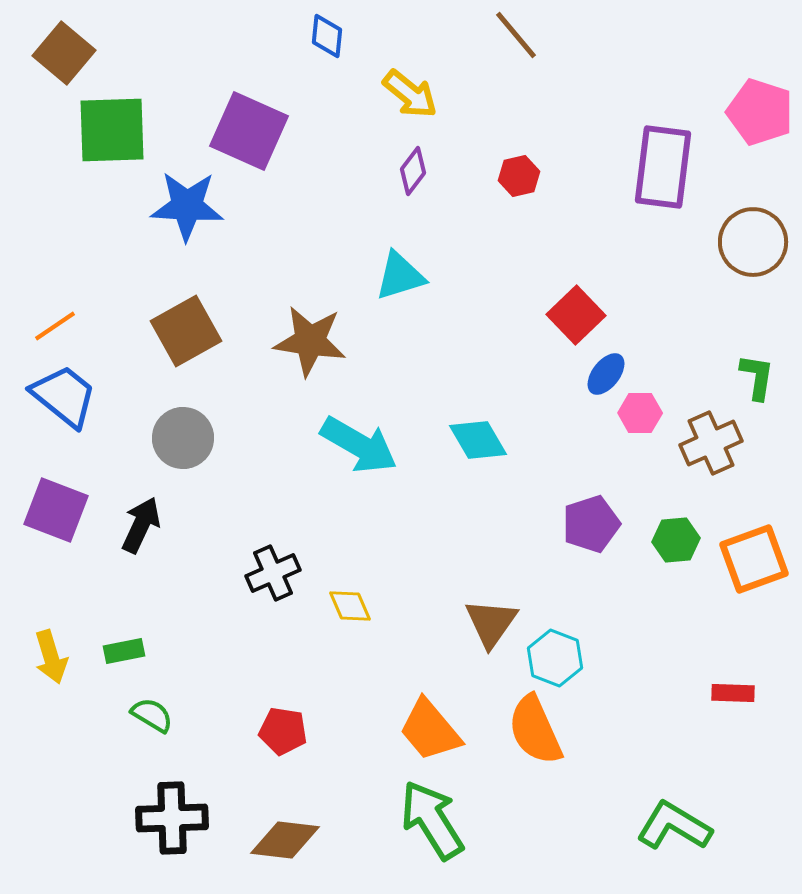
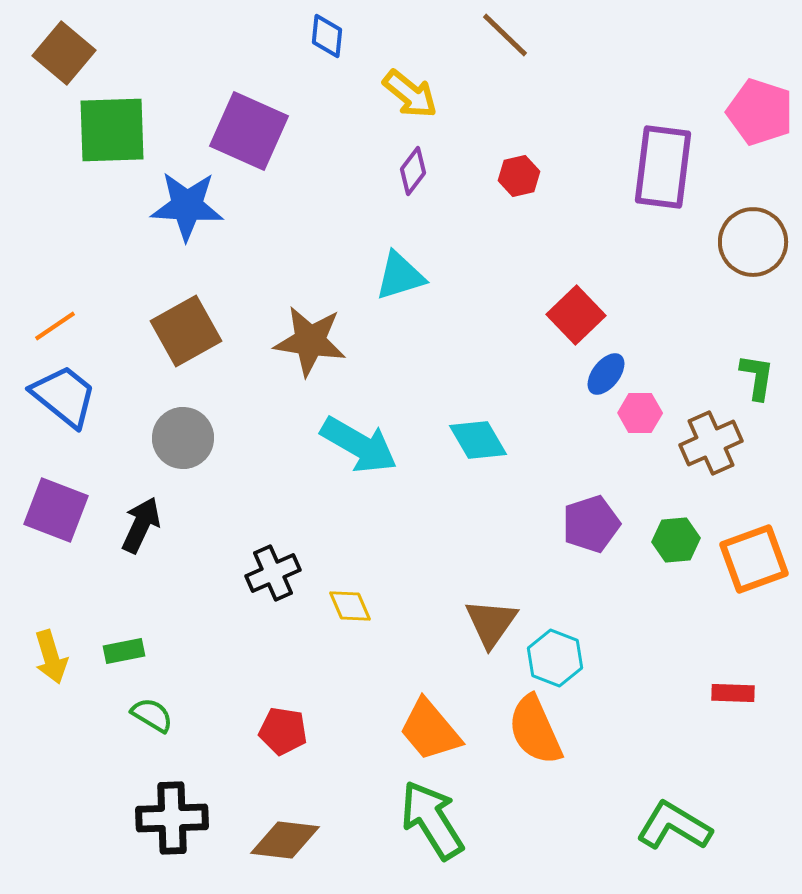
brown line at (516, 35): moved 11 px left; rotated 6 degrees counterclockwise
